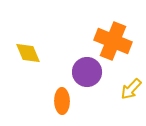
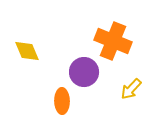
yellow diamond: moved 1 px left, 2 px up
purple circle: moved 3 px left
